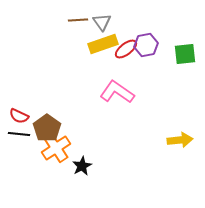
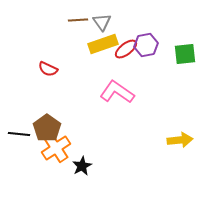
red semicircle: moved 29 px right, 47 px up
